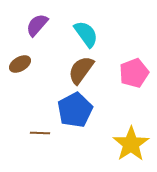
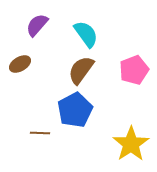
pink pentagon: moved 3 px up
